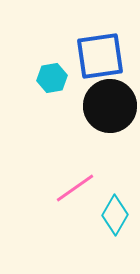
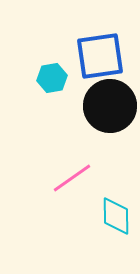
pink line: moved 3 px left, 10 px up
cyan diamond: moved 1 px right, 1 px down; rotated 30 degrees counterclockwise
